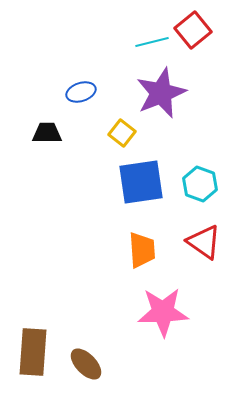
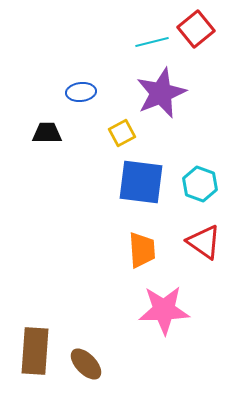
red square: moved 3 px right, 1 px up
blue ellipse: rotated 12 degrees clockwise
yellow square: rotated 24 degrees clockwise
blue square: rotated 15 degrees clockwise
pink star: moved 1 px right, 2 px up
brown rectangle: moved 2 px right, 1 px up
